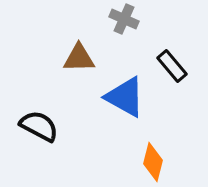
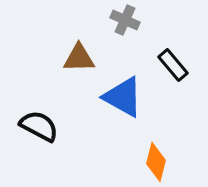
gray cross: moved 1 px right, 1 px down
black rectangle: moved 1 px right, 1 px up
blue triangle: moved 2 px left
orange diamond: moved 3 px right
